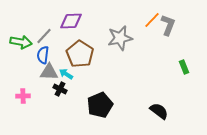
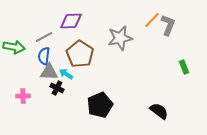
gray line: moved 1 px down; rotated 18 degrees clockwise
green arrow: moved 7 px left, 5 px down
blue semicircle: moved 1 px right, 1 px down
black cross: moved 3 px left, 1 px up
